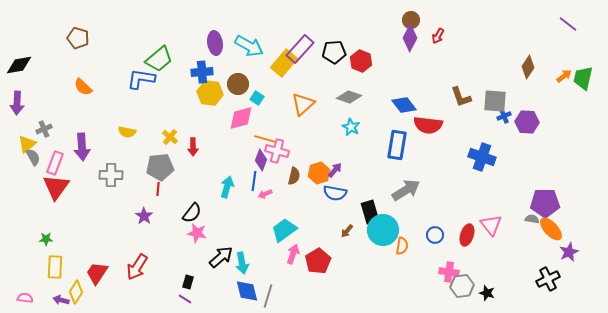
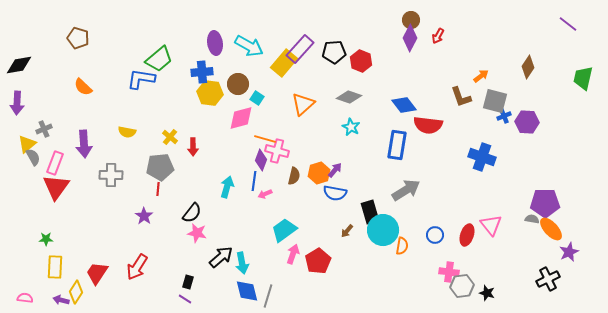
orange arrow at (564, 76): moved 83 px left
gray square at (495, 101): rotated 10 degrees clockwise
purple arrow at (82, 147): moved 2 px right, 3 px up
